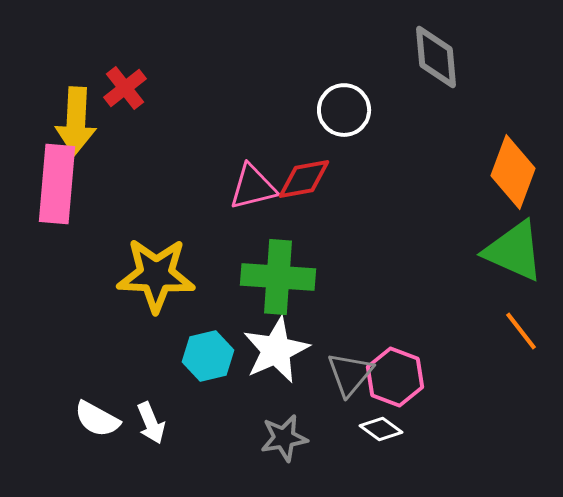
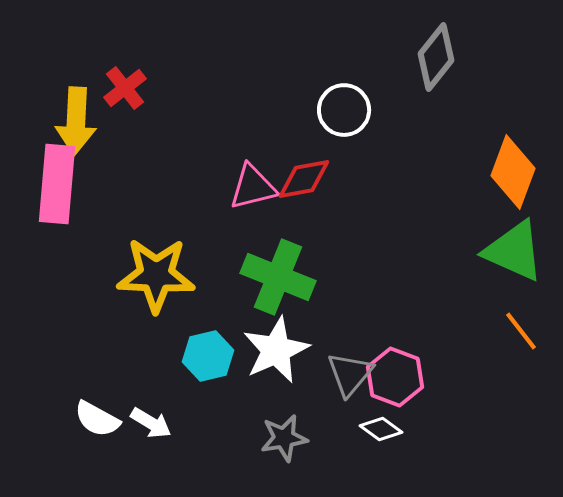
gray diamond: rotated 44 degrees clockwise
green cross: rotated 18 degrees clockwise
white arrow: rotated 36 degrees counterclockwise
